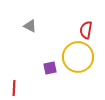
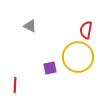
red line: moved 1 px right, 3 px up
